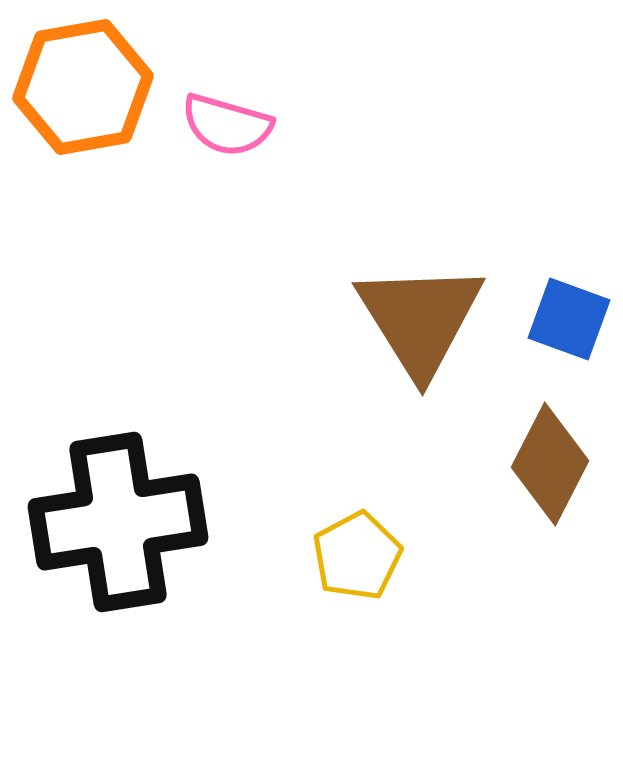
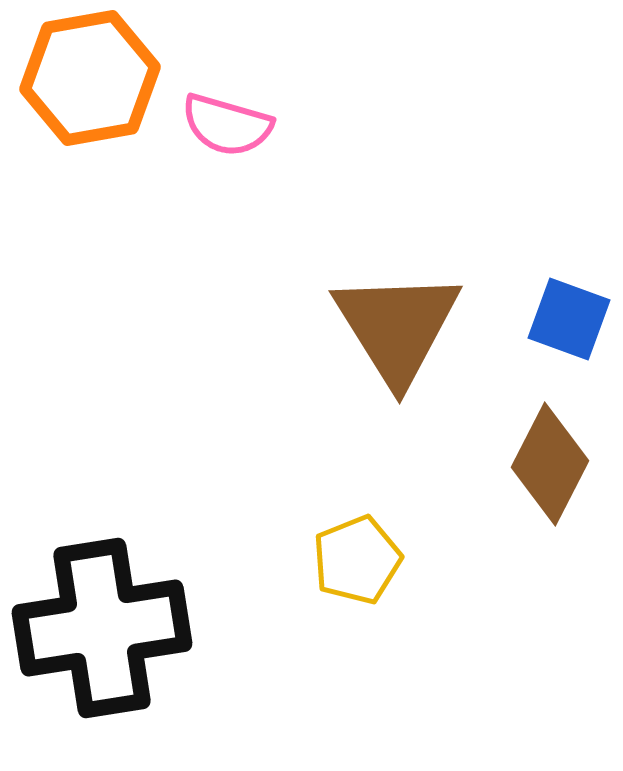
orange hexagon: moved 7 px right, 9 px up
brown triangle: moved 23 px left, 8 px down
black cross: moved 16 px left, 106 px down
yellow pentagon: moved 4 px down; rotated 6 degrees clockwise
